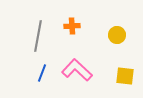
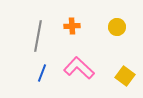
yellow circle: moved 8 px up
pink L-shape: moved 2 px right, 2 px up
yellow square: rotated 30 degrees clockwise
